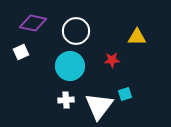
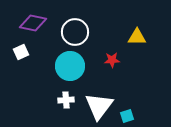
white circle: moved 1 px left, 1 px down
cyan square: moved 2 px right, 22 px down
